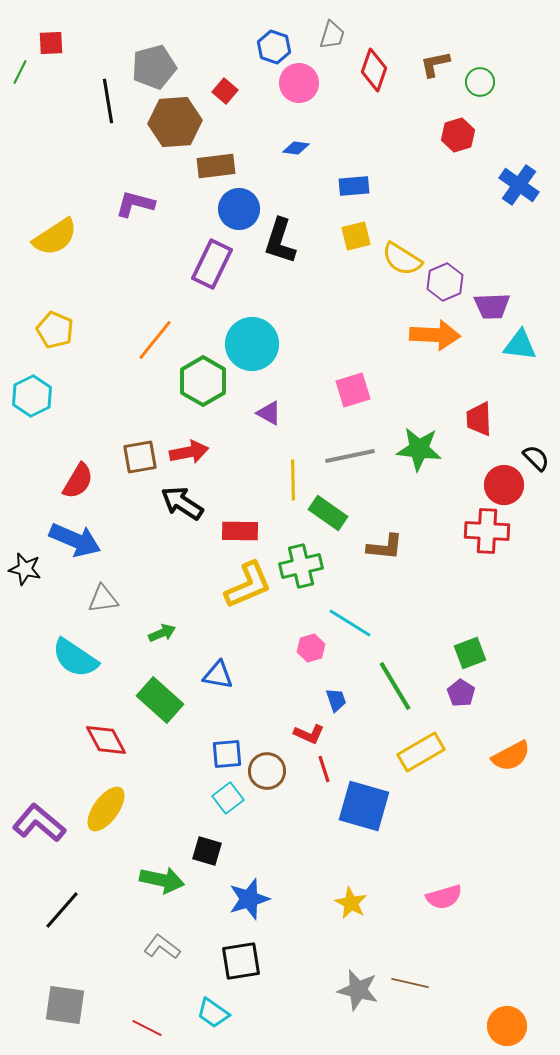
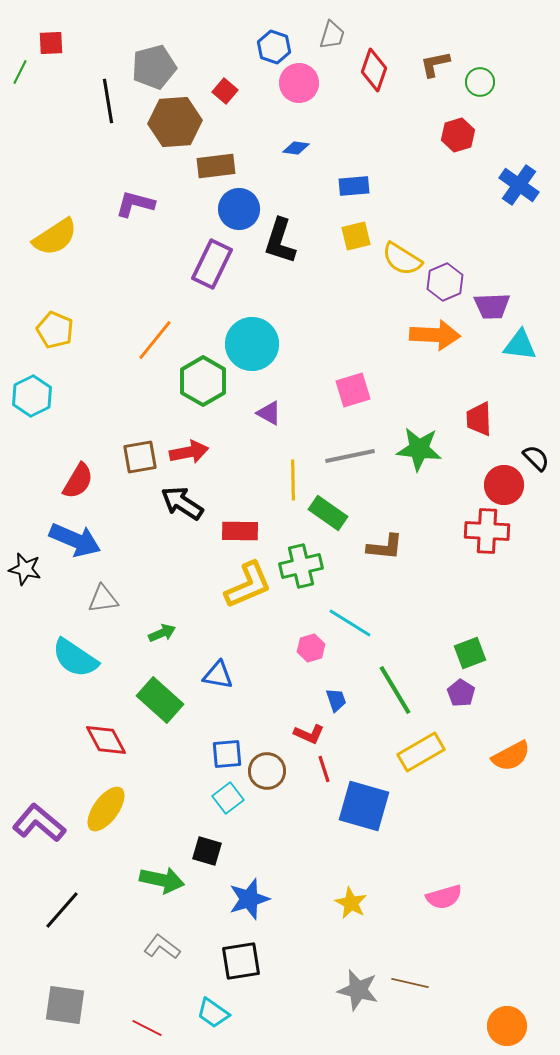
green line at (395, 686): moved 4 px down
